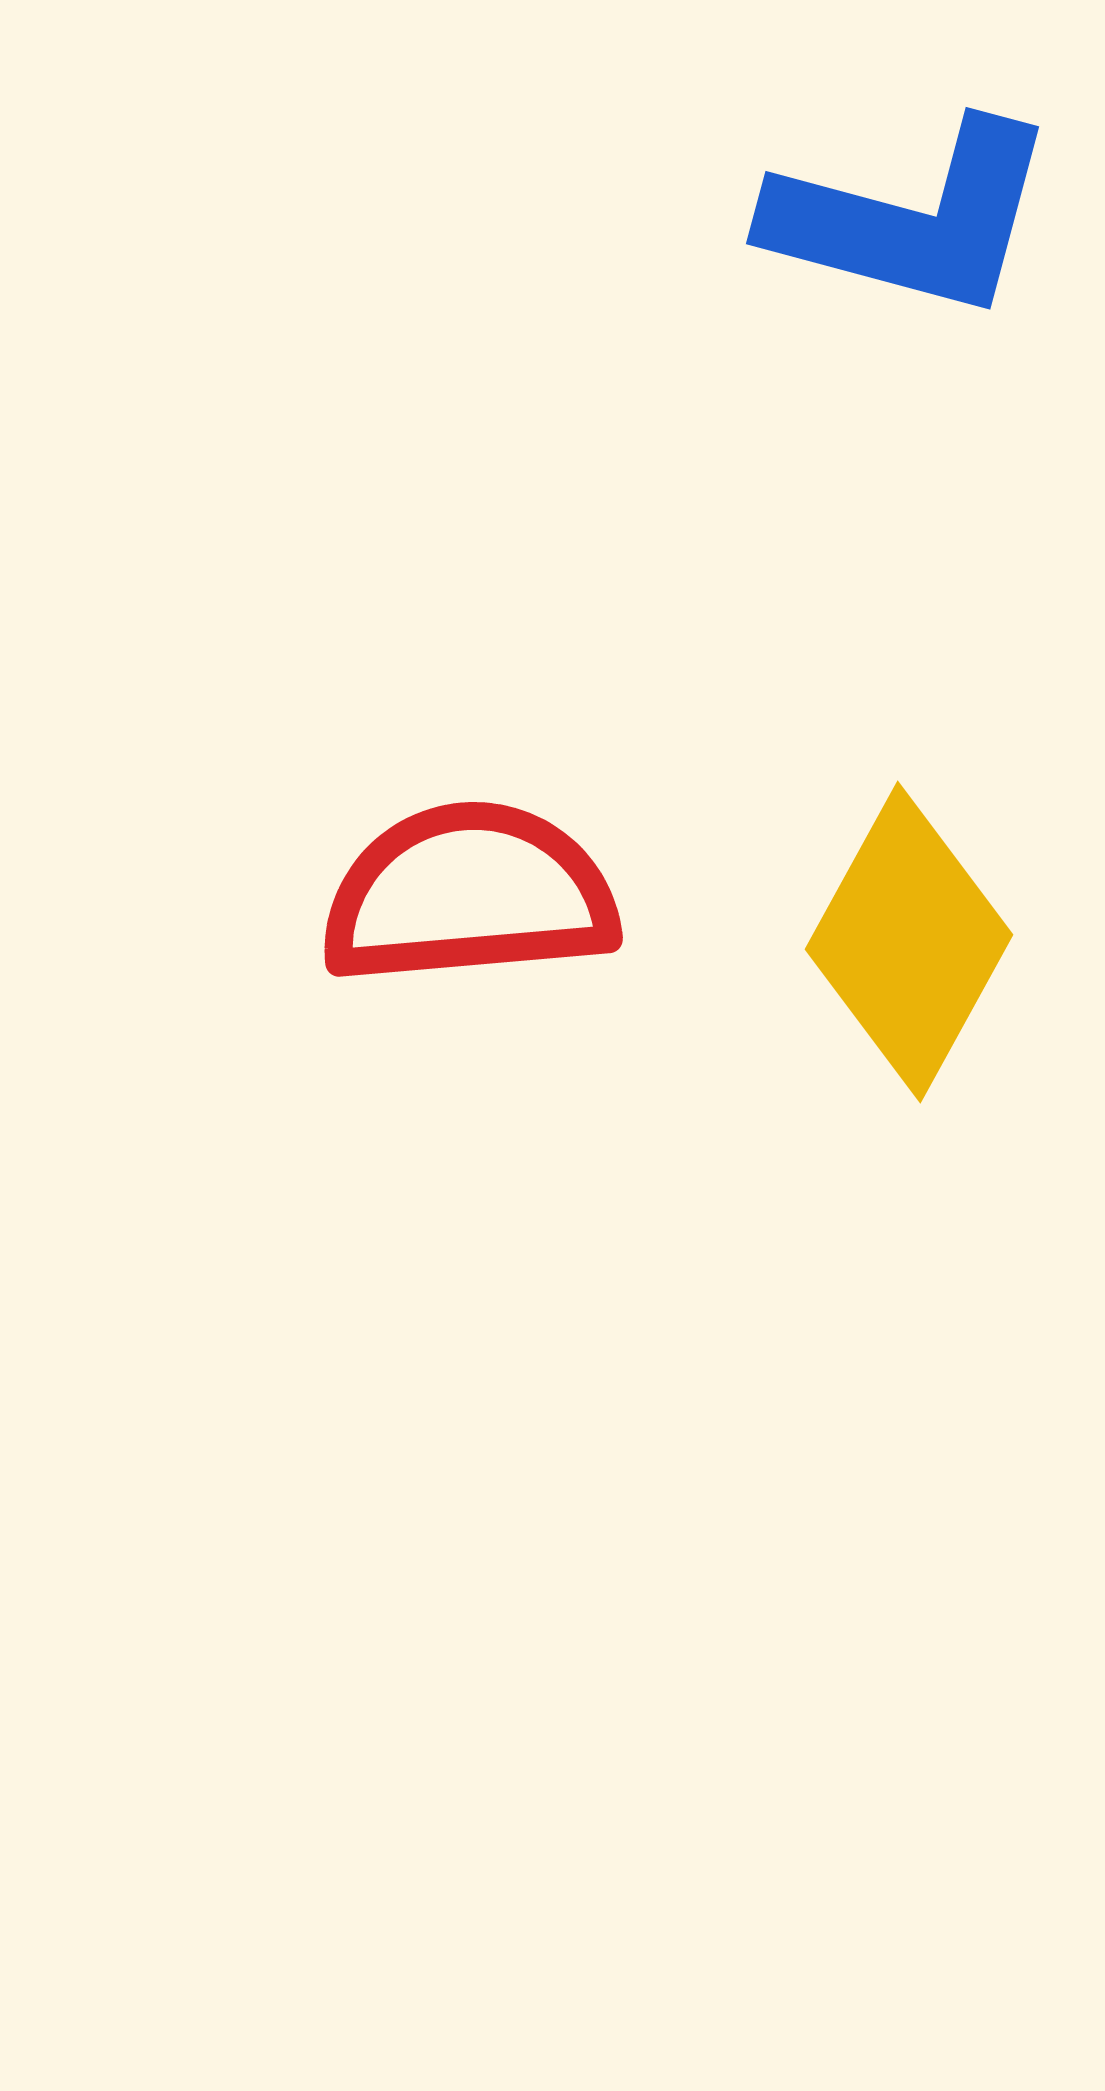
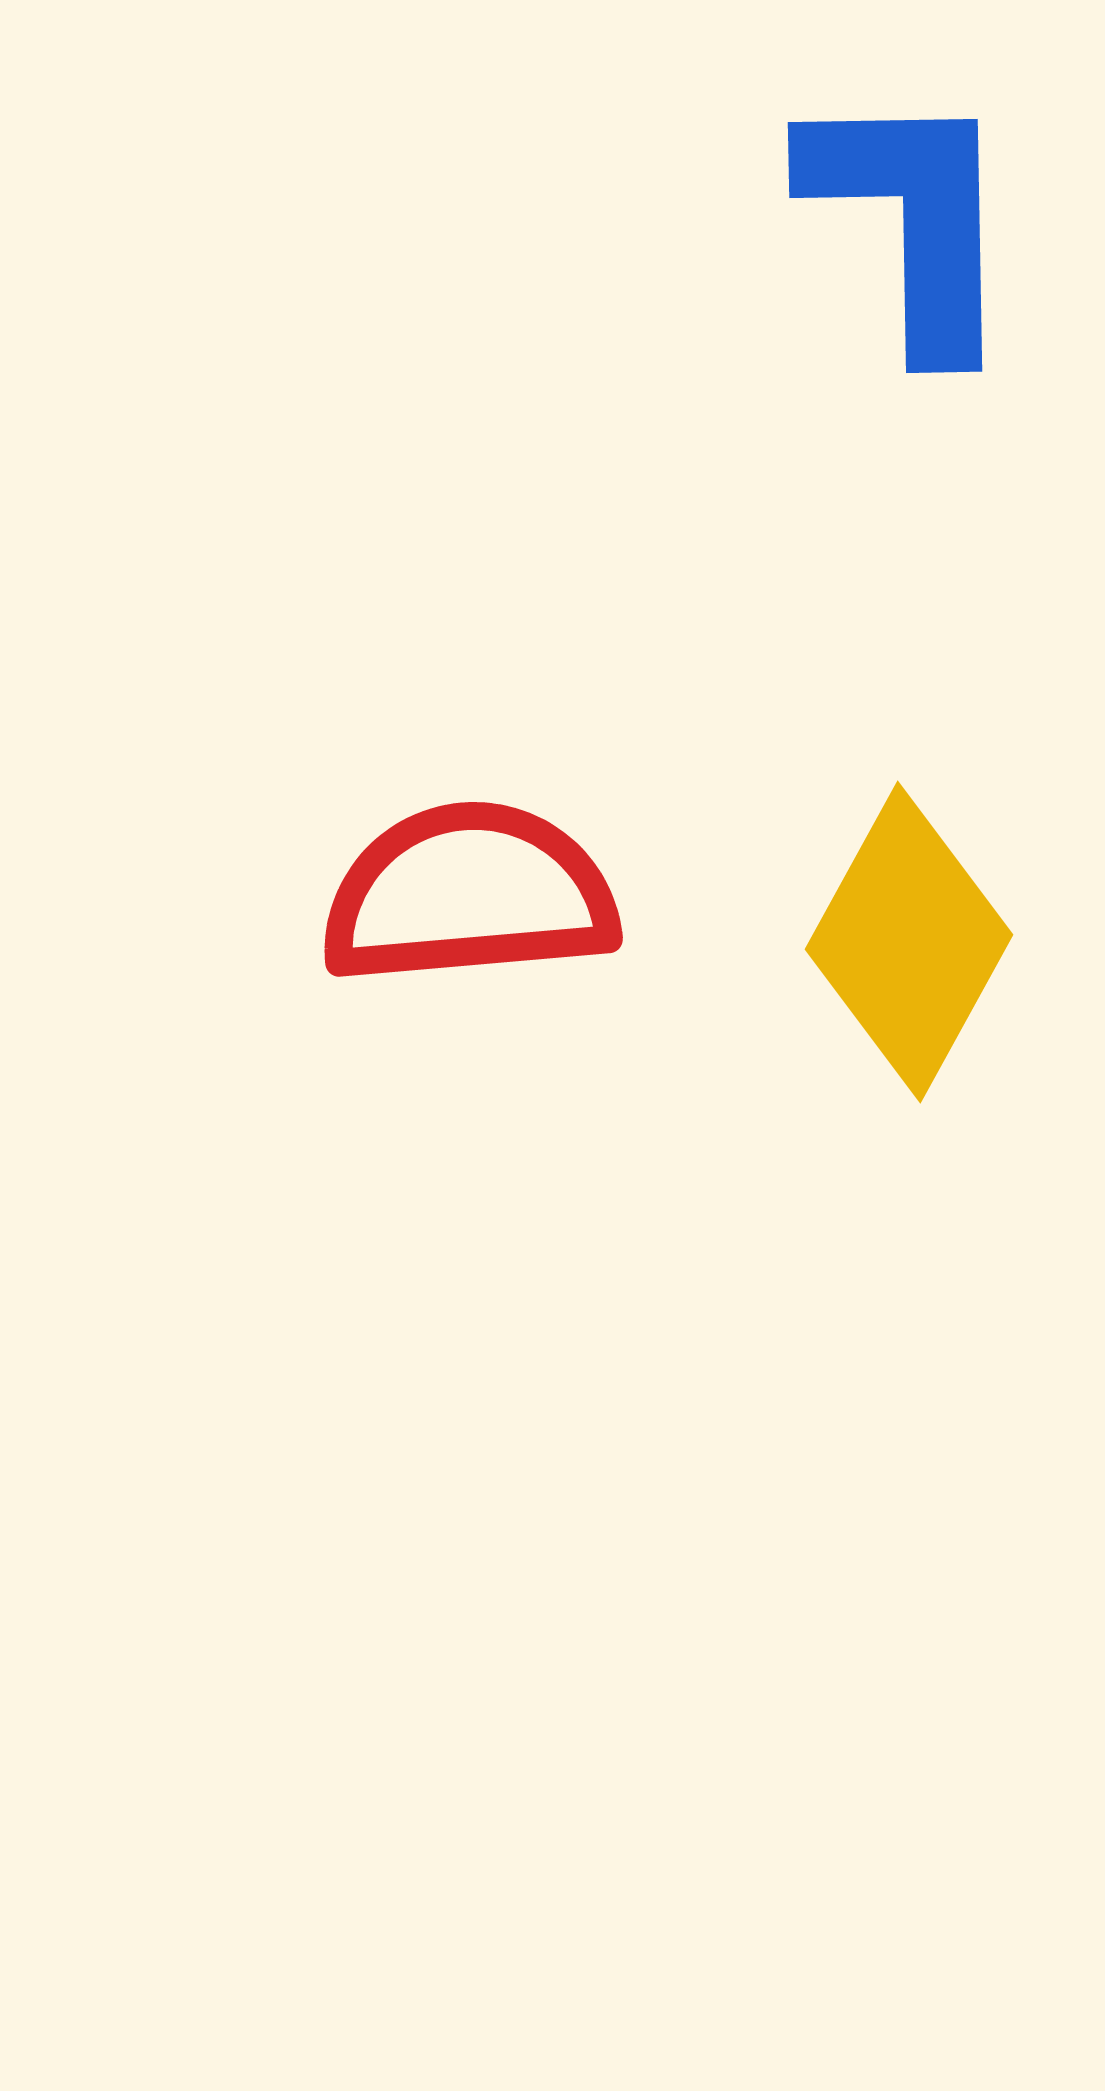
blue L-shape: rotated 106 degrees counterclockwise
